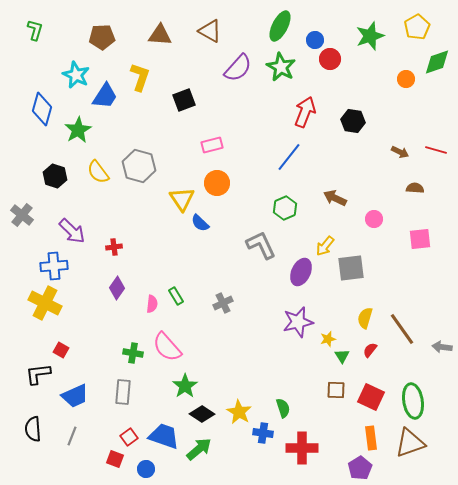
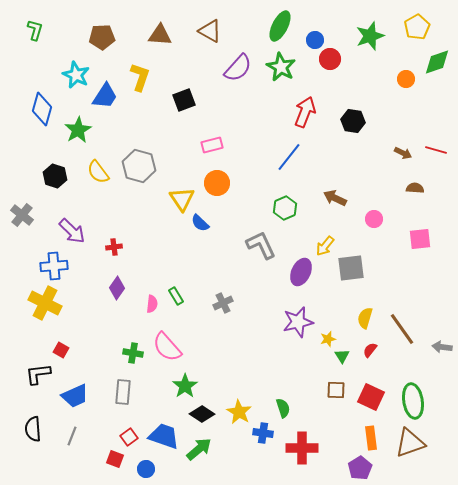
brown arrow at (400, 152): moved 3 px right, 1 px down
